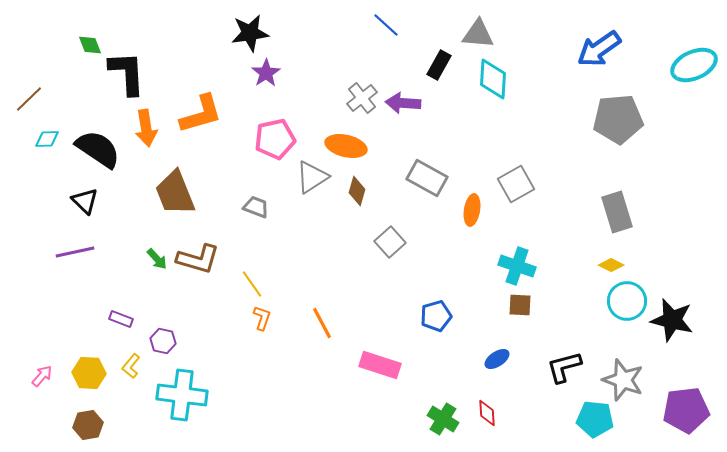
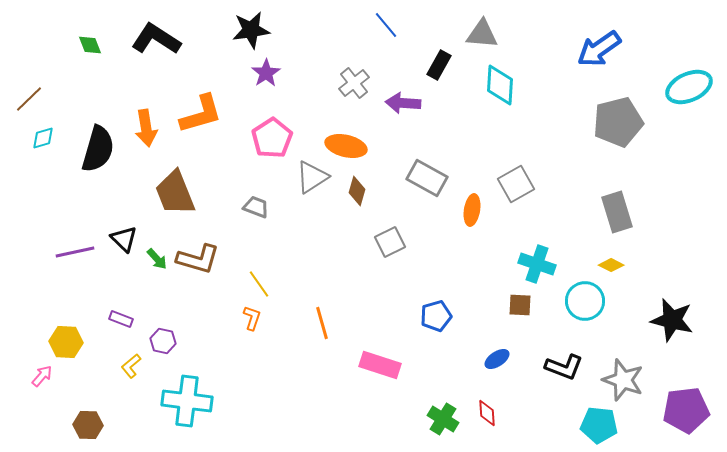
blue line at (386, 25): rotated 8 degrees clockwise
black star at (250, 33): moved 1 px right, 3 px up
gray triangle at (478, 34): moved 4 px right
cyan ellipse at (694, 65): moved 5 px left, 22 px down
black L-shape at (127, 73): moved 29 px right, 34 px up; rotated 54 degrees counterclockwise
cyan diamond at (493, 79): moved 7 px right, 6 px down
gray cross at (362, 98): moved 8 px left, 15 px up
gray pentagon at (618, 119): moved 3 px down; rotated 9 degrees counterclockwise
cyan diamond at (47, 139): moved 4 px left, 1 px up; rotated 15 degrees counterclockwise
pink pentagon at (275, 139): moved 3 px left, 1 px up; rotated 21 degrees counterclockwise
black semicircle at (98, 149): rotated 72 degrees clockwise
black triangle at (85, 201): moved 39 px right, 38 px down
gray square at (390, 242): rotated 16 degrees clockwise
cyan cross at (517, 266): moved 20 px right, 2 px up
yellow line at (252, 284): moved 7 px right
cyan circle at (627, 301): moved 42 px left
orange L-shape at (262, 318): moved 10 px left
orange line at (322, 323): rotated 12 degrees clockwise
yellow L-shape at (131, 366): rotated 10 degrees clockwise
black L-shape at (564, 367): rotated 144 degrees counterclockwise
yellow hexagon at (89, 373): moved 23 px left, 31 px up
cyan cross at (182, 395): moved 5 px right, 6 px down
cyan pentagon at (595, 419): moved 4 px right, 6 px down
brown hexagon at (88, 425): rotated 12 degrees clockwise
